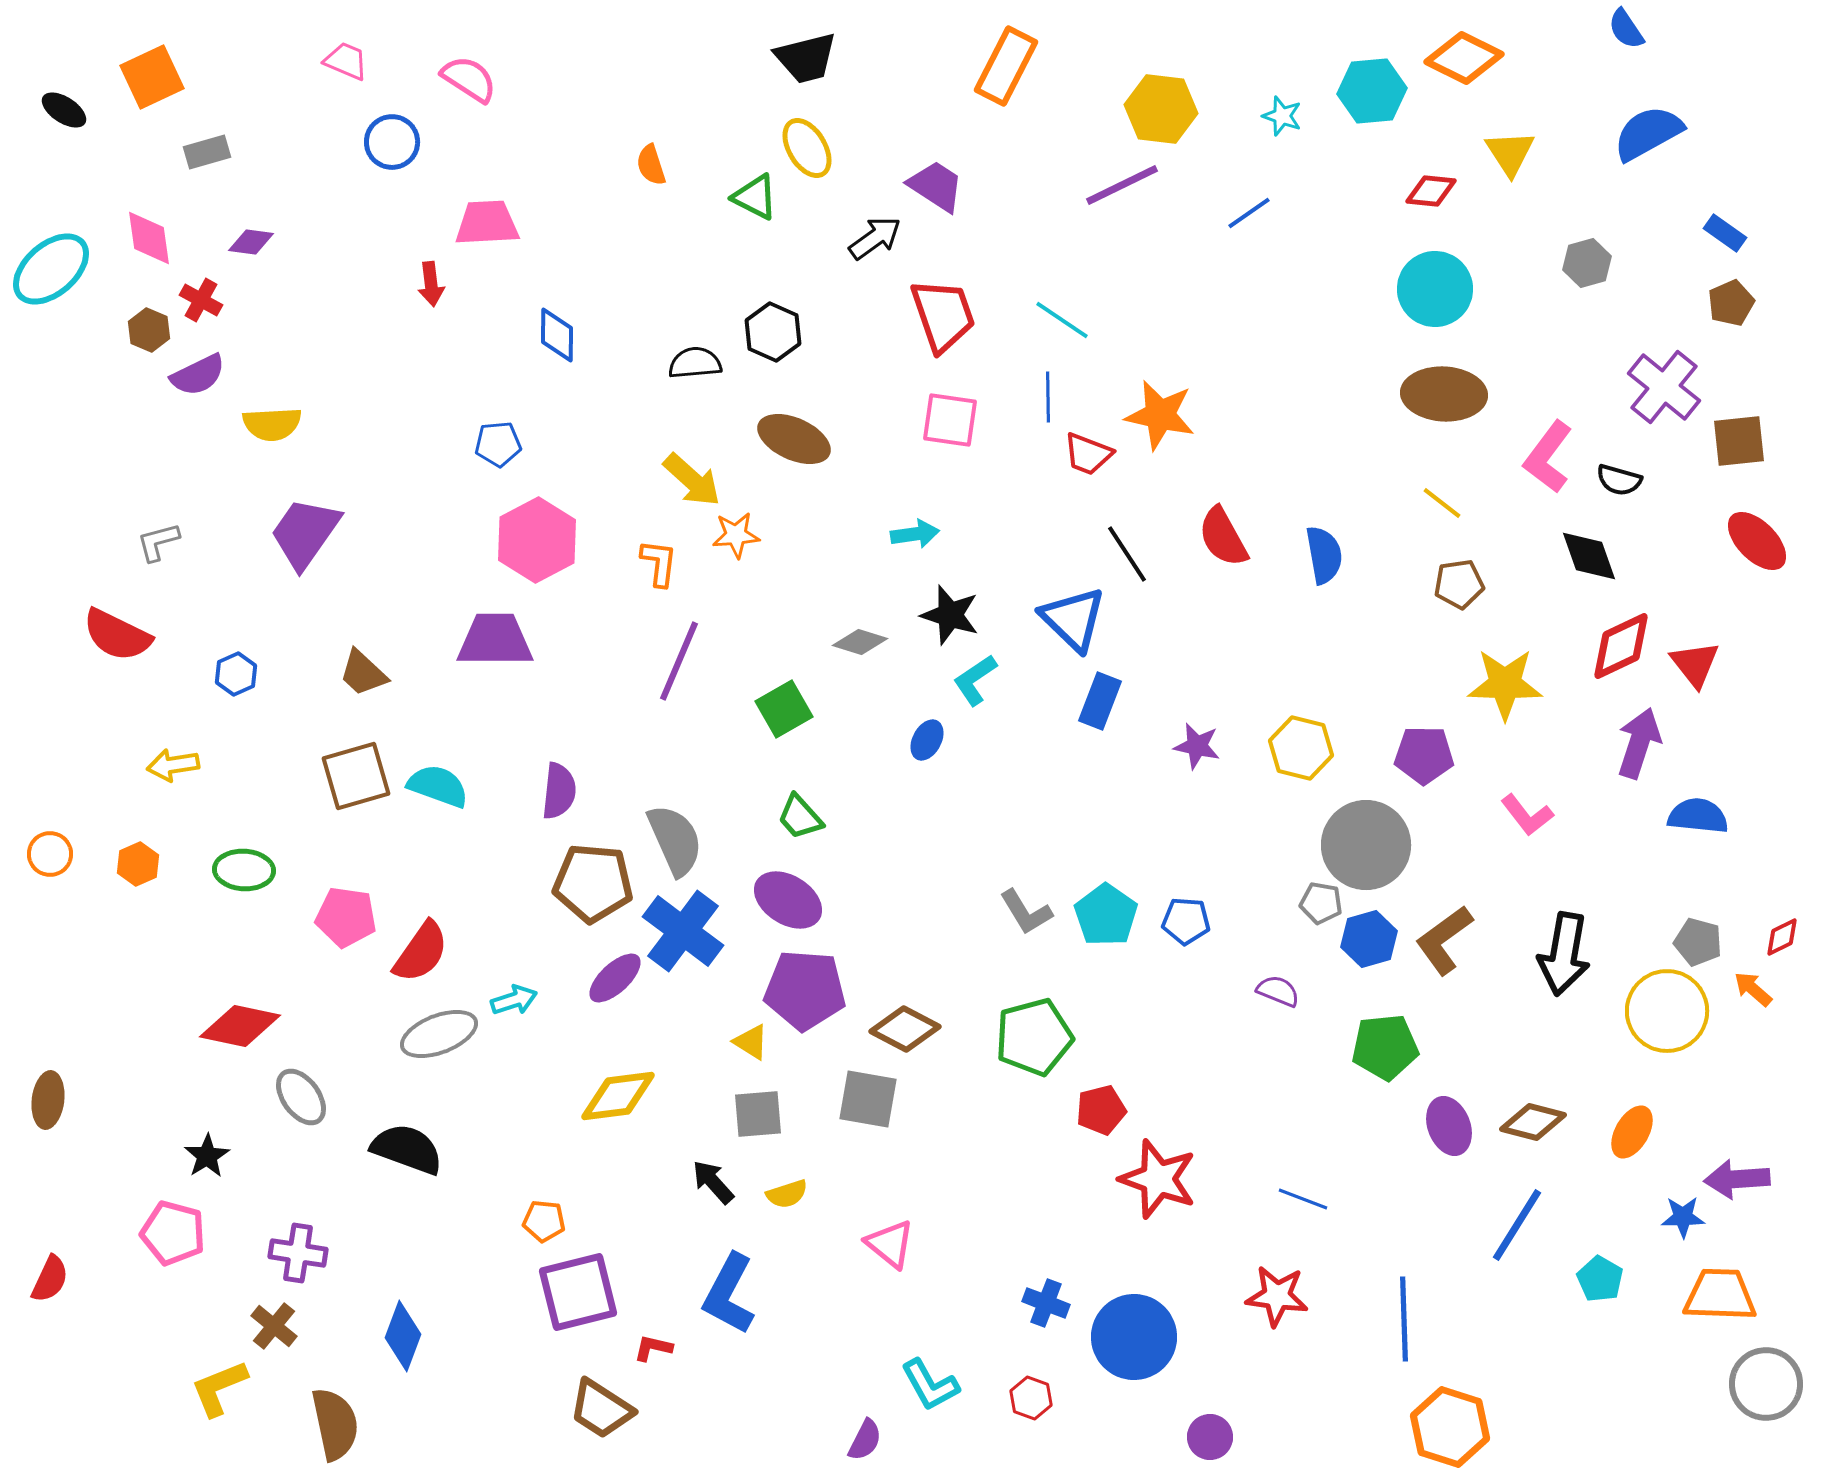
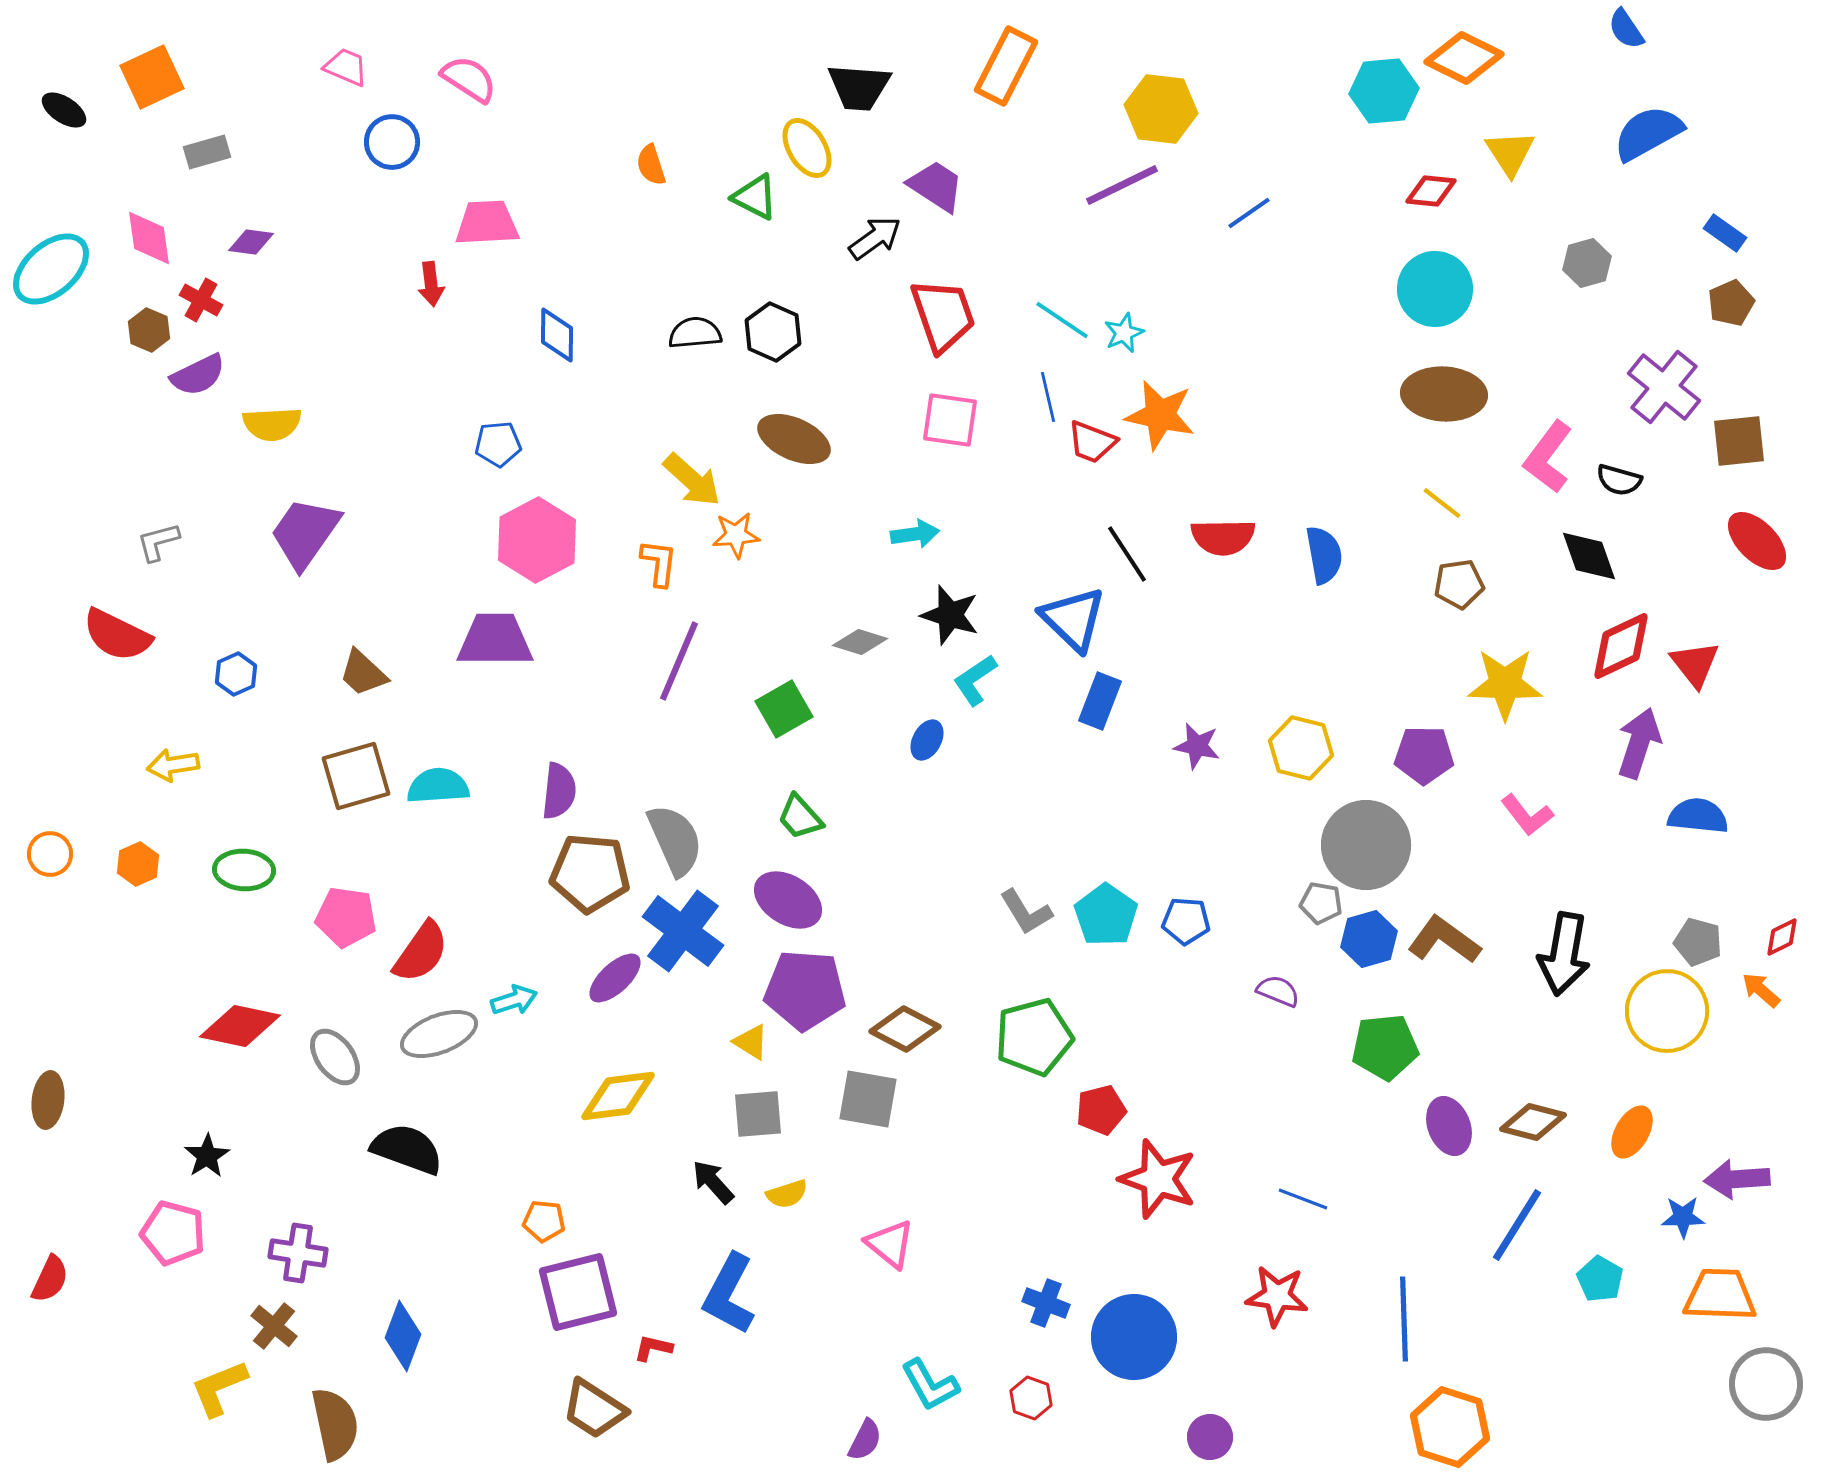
black trapezoid at (806, 58): moved 53 px right, 29 px down; rotated 18 degrees clockwise
pink trapezoid at (346, 61): moved 6 px down
cyan hexagon at (1372, 91): moved 12 px right
cyan star at (1282, 116): moved 158 px left, 217 px down; rotated 30 degrees clockwise
black semicircle at (695, 363): moved 30 px up
blue line at (1048, 397): rotated 12 degrees counterclockwise
red trapezoid at (1088, 454): moved 4 px right, 12 px up
red semicircle at (1223, 537): rotated 62 degrees counterclockwise
cyan semicircle at (438, 786): rotated 24 degrees counterclockwise
brown pentagon at (593, 883): moved 3 px left, 10 px up
brown L-shape at (1444, 940): rotated 72 degrees clockwise
orange arrow at (1753, 989): moved 8 px right, 1 px down
gray ellipse at (301, 1097): moved 34 px right, 40 px up
brown trapezoid at (601, 1409): moved 7 px left
